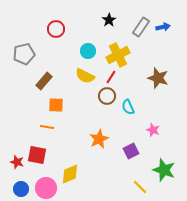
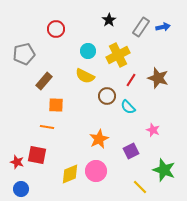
red line: moved 20 px right, 3 px down
cyan semicircle: rotated 21 degrees counterclockwise
pink circle: moved 50 px right, 17 px up
